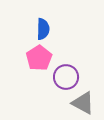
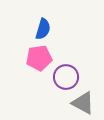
blue semicircle: rotated 15 degrees clockwise
pink pentagon: rotated 25 degrees clockwise
